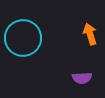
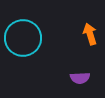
purple semicircle: moved 2 px left
